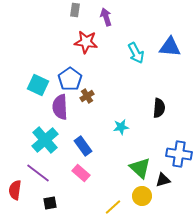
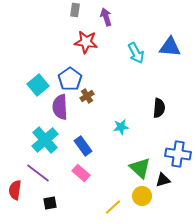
cyan square: rotated 25 degrees clockwise
blue cross: moved 1 px left
